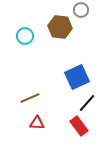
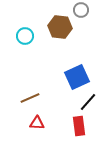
black line: moved 1 px right, 1 px up
red rectangle: rotated 30 degrees clockwise
